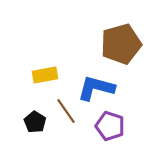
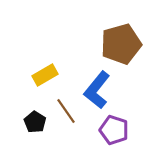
yellow rectangle: rotated 20 degrees counterclockwise
blue L-shape: moved 1 px right, 2 px down; rotated 66 degrees counterclockwise
purple pentagon: moved 4 px right, 4 px down
